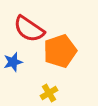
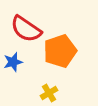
red semicircle: moved 3 px left
